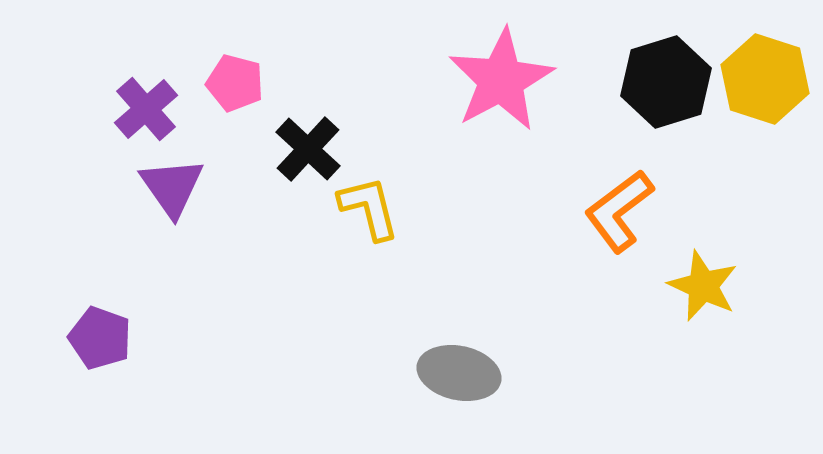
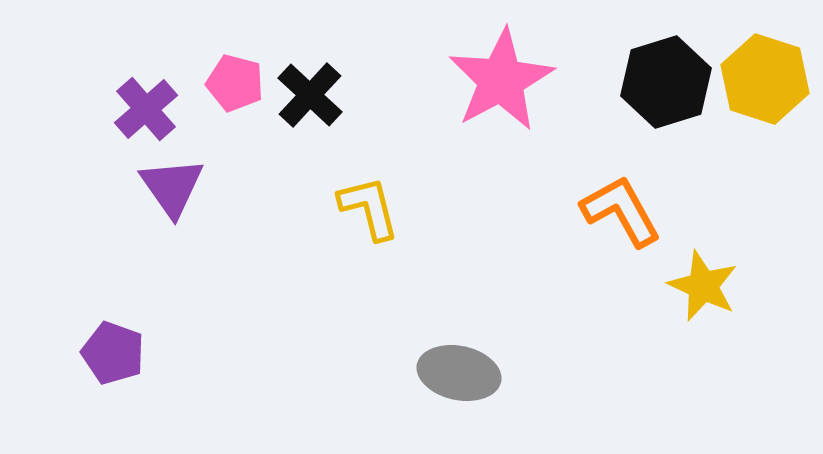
black cross: moved 2 px right, 54 px up
orange L-shape: moved 2 px right; rotated 98 degrees clockwise
purple pentagon: moved 13 px right, 15 px down
